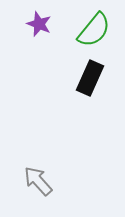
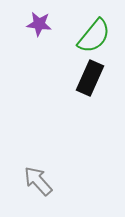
purple star: rotated 15 degrees counterclockwise
green semicircle: moved 6 px down
